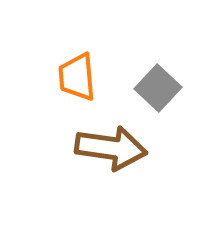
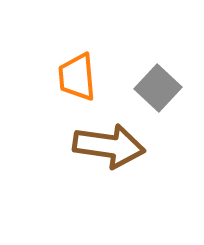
brown arrow: moved 2 px left, 2 px up
